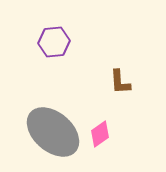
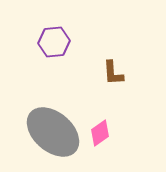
brown L-shape: moved 7 px left, 9 px up
pink diamond: moved 1 px up
